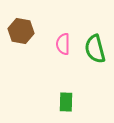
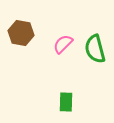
brown hexagon: moved 2 px down
pink semicircle: rotated 45 degrees clockwise
